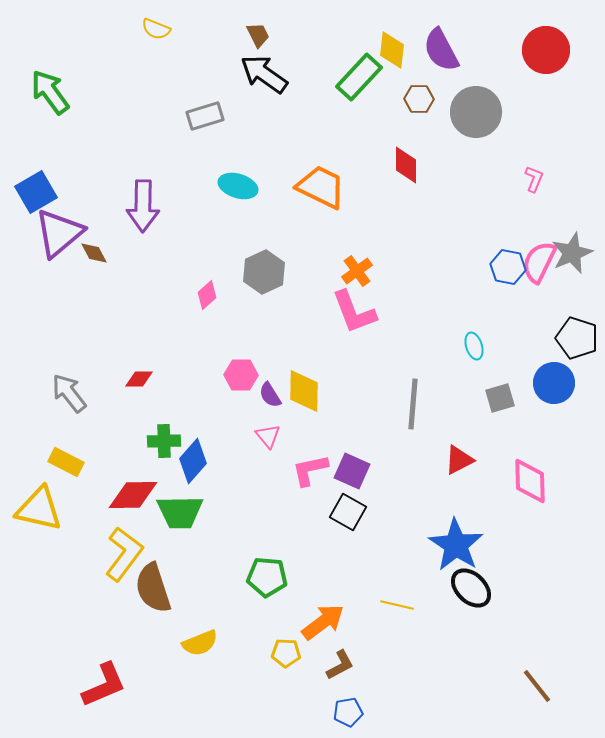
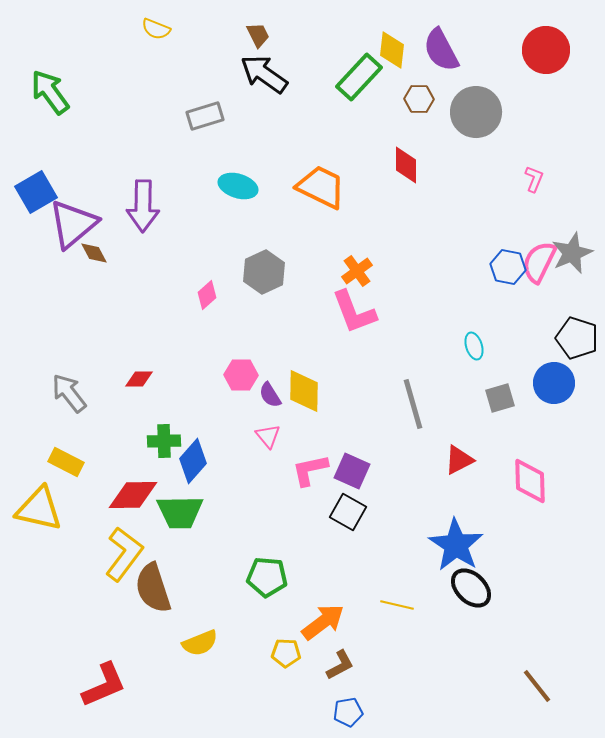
purple triangle at (59, 233): moved 14 px right, 9 px up
gray line at (413, 404): rotated 21 degrees counterclockwise
